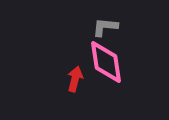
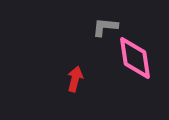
pink diamond: moved 29 px right, 4 px up
